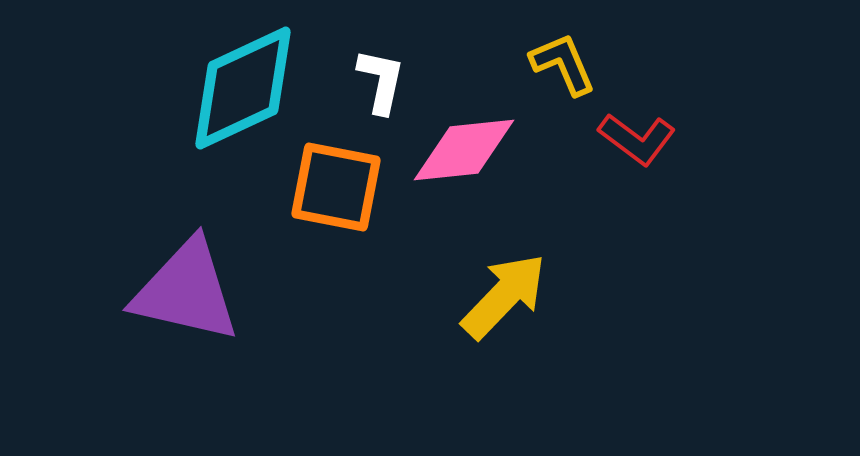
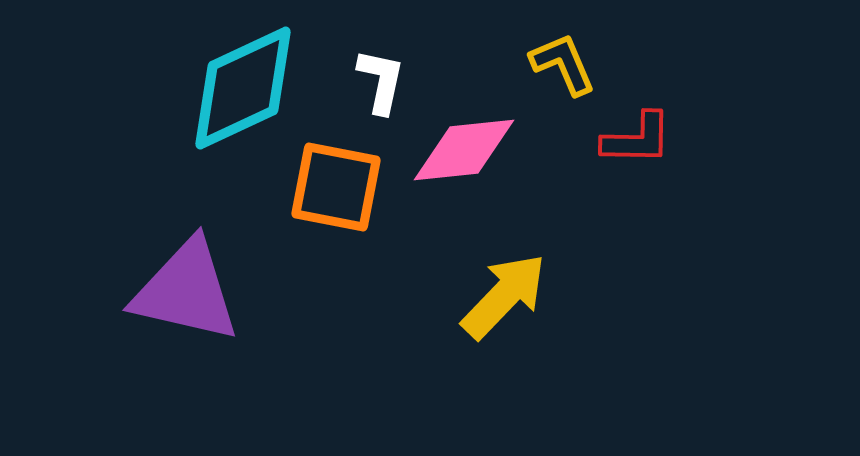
red L-shape: rotated 36 degrees counterclockwise
